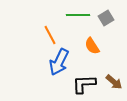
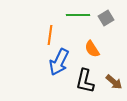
orange line: rotated 36 degrees clockwise
orange semicircle: moved 3 px down
black L-shape: moved 1 px right, 3 px up; rotated 75 degrees counterclockwise
